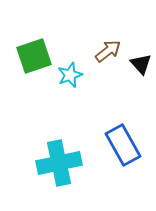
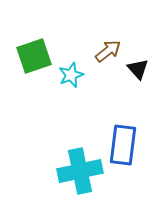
black triangle: moved 3 px left, 5 px down
cyan star: moved 1 px right
blue rectangle: rotated 36 degrees clockwise
cyan cross: moved 21 px right, 8 px down
